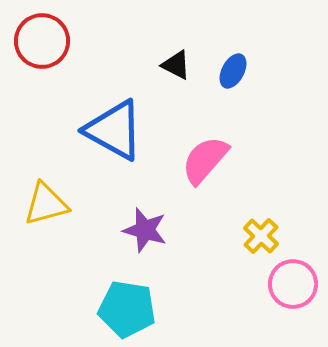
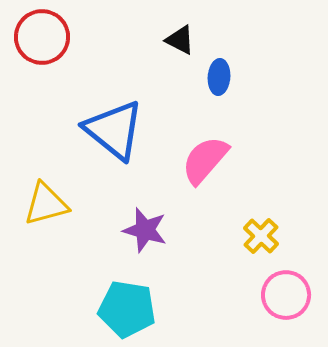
red circle: moved 4 px up
black triangle: moved 4 px right, 25 px up
blue ellipse: moved 14 px left, 6 px down; rotated 24 degrees counterclockwise
blue triangle: rotated 10 degrees clockwise
pink circle: moved 7 px left, 11 px down
